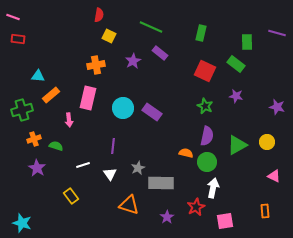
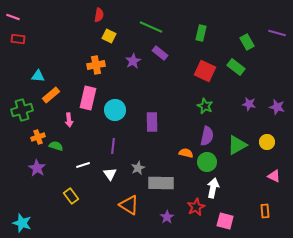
green rectangle at (247, 42): rotated 28 degrees counterclockwise
green rectangle at (236, 64): moved 3 px down
purple star at (236, 96): moved 13 px right, 8 px down
cyan circle at (123, 108): moved 8 px left, 2 px down
purple rectangle at (152, 112): moved 10 px down; rotated 54 degrees clockwise
orange cross at (34, 139): moved 4 px right, 2 px up
orange triangle at (129, 205): rotated 15 degrees clockwise
pink square at (225, 221): rotated 24 degrees clockwise
